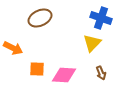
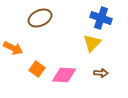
orange square: rotated 35 degrees clockwise
brown arrow: rotated 64 degrees counterclockwise
